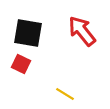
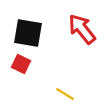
red arrow: moved 2 px up
